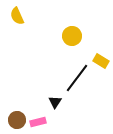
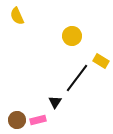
pink rectangle: moved 2 px up
